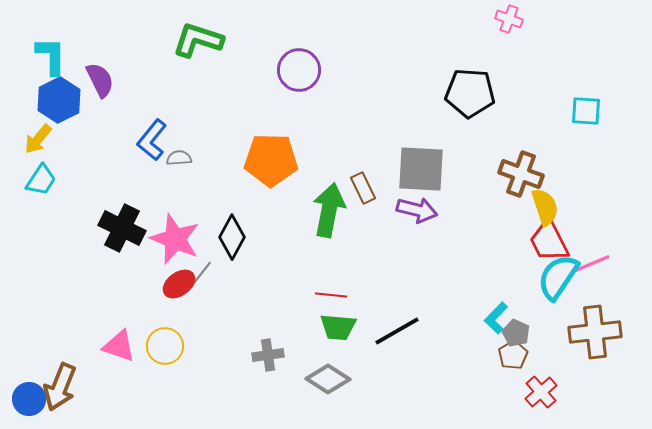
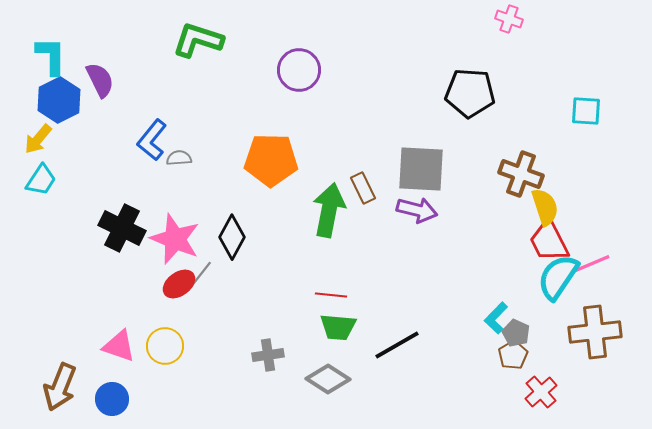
black line at (397, 331): moved 14 px down
blue circle at (29, 399): moved 83 px right
